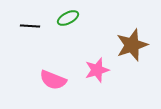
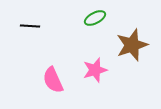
green ellipse: moved 27 px right
pink star: moved 2 px left
pink semicircle: rotated 44 degrees clockwise
